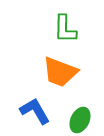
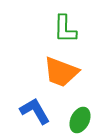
orange trapezoid: moved 1 px right
